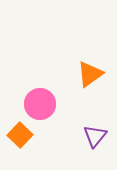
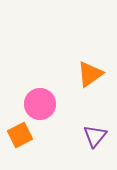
orange square: rotated 20 degrees clockwise
